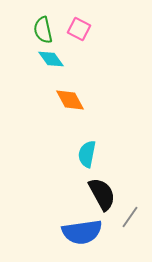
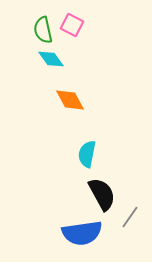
pink square: moved 7 px left, 4 px up
blue semicircle: moved 1 px down
